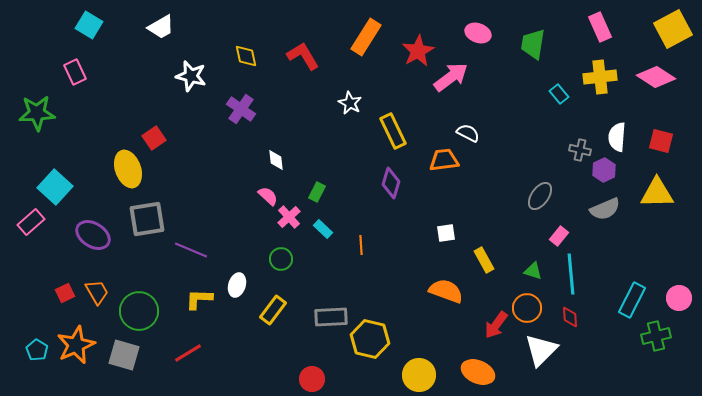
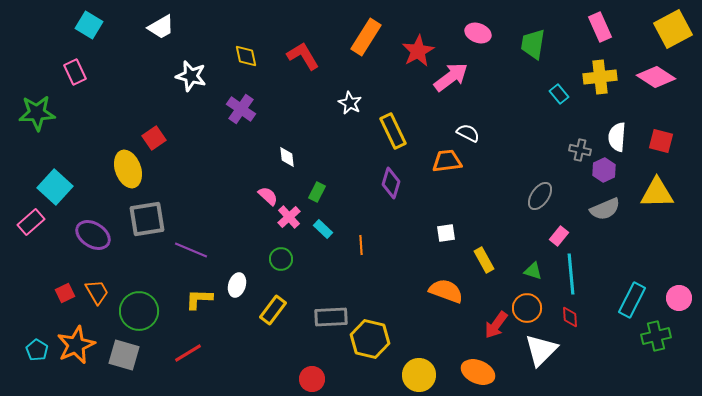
white diamond at (276, 160): moved 11 px right, 3 px up
orange trapezoid at (444, 160): moved 3 px right, 1 px down
